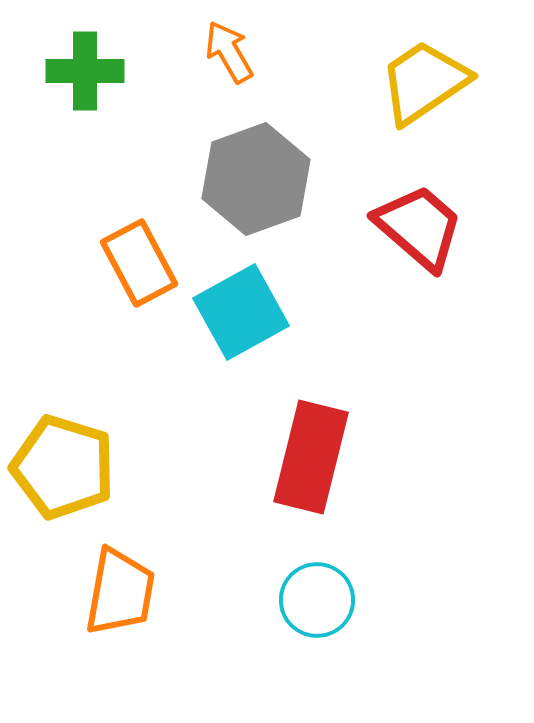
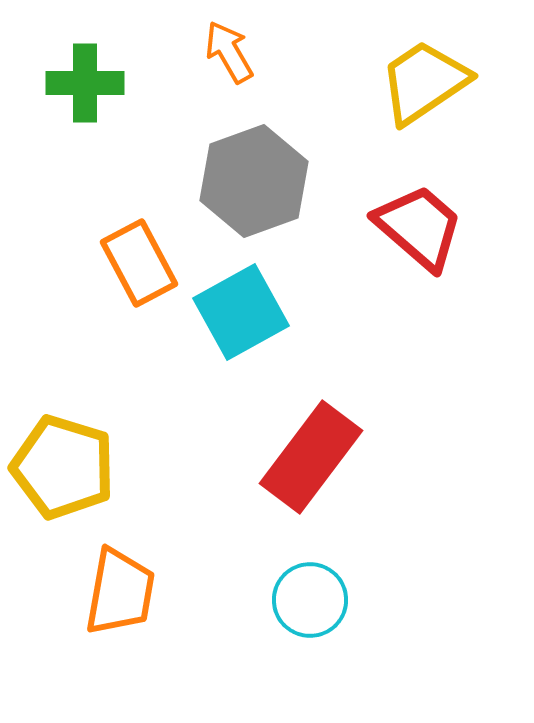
green cross: moved 12 px down
gray hexagon: moved 2 px left, 2 px down
red rectangle: rotated 23 degrees clockwise
cyan circle: moved 7 px left
